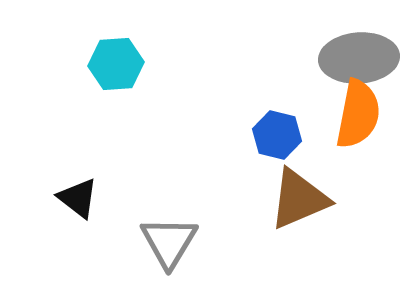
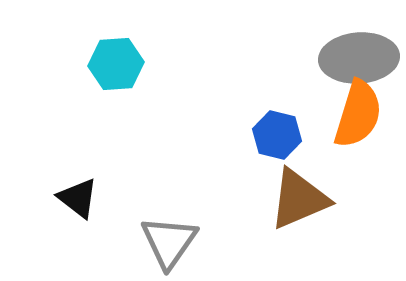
orange semicircle: rotated 6 degrees clockwise
gray triangle: rotated 4 degrees clockwise
